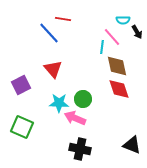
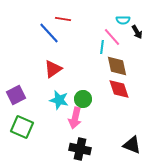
red triangle: rotated 36 degrees clockwise
purple square: moved 5 px left, 10 px down
cyan star: moved 3 px up; rotated 12 degrees clockwise
pink arrow: rotated 100 degrees counterclockwise
